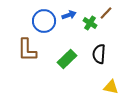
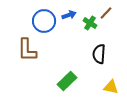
green rectangle: moved 22 px down
